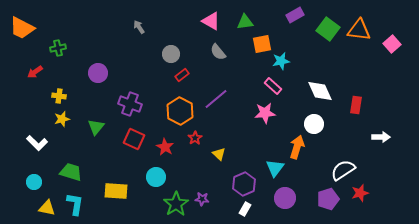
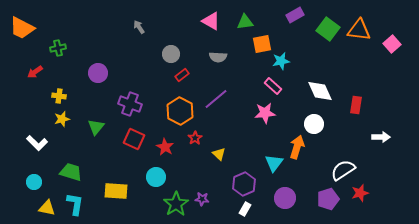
gray semicircle at (218, 52): moved 5 px down; rotated 48 degrees counterclockwise
cyan triangle at (275, 168): moved 1 px left, 5 px up
